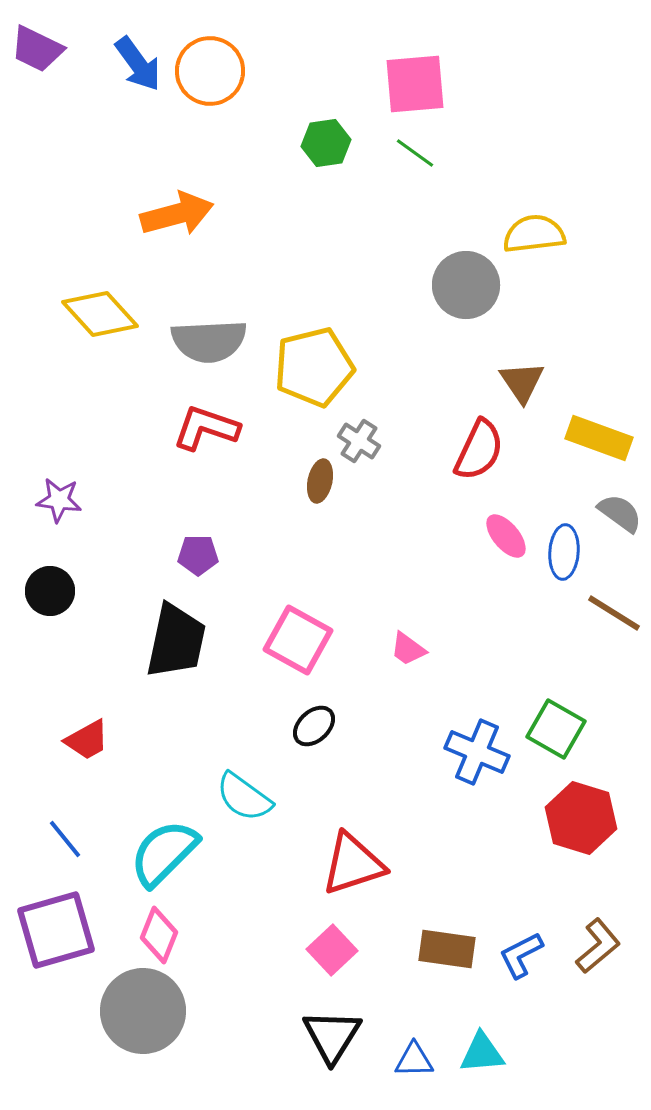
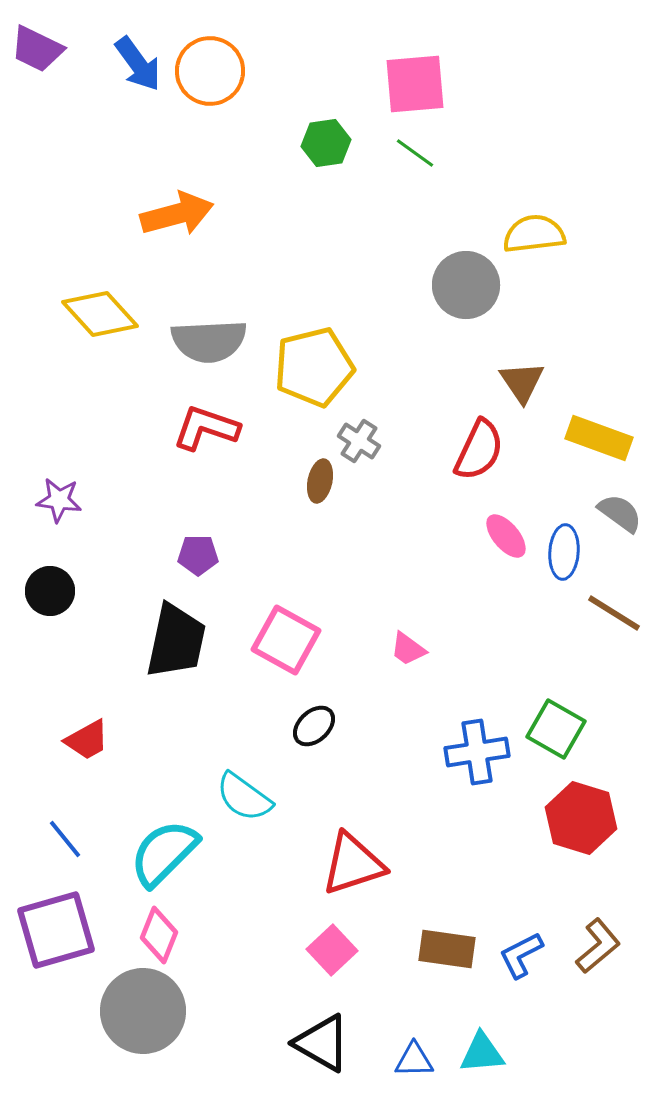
pink square at (298, 640): moved 12 px left
blue cross at (477, 752): rotated 32 degrees counterclockwise
black triangle at (332, 1036): moved 10 px left, 7 px down; rotated 32 degrees counterclockwise
